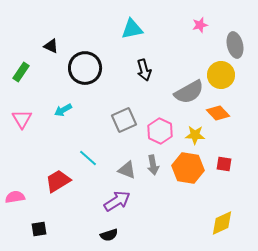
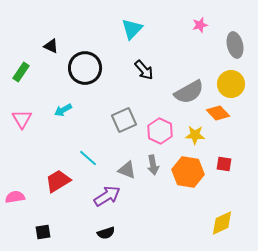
cyan triangle: rotated 35 degrees counterclockwise
black arrow: rotated 25 degrees counterclockwise
yellow circle: moved 10 px right, 9 px down
orange hexagon: moved 4 px down
purple arrow: moved 10 px left, 5 px up
black square: moved 4 px right, 3 px down
black semicircle: moved 3 px left, 2 px up
